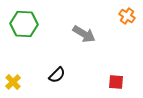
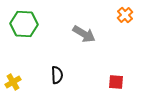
orange cross: moved 2 px left, 1 px up; rotated 14 degrees clockwise
black semicircle: rotated 48 degrees counterclockwise
yellow cross: rotated 14 degrees clockwise
